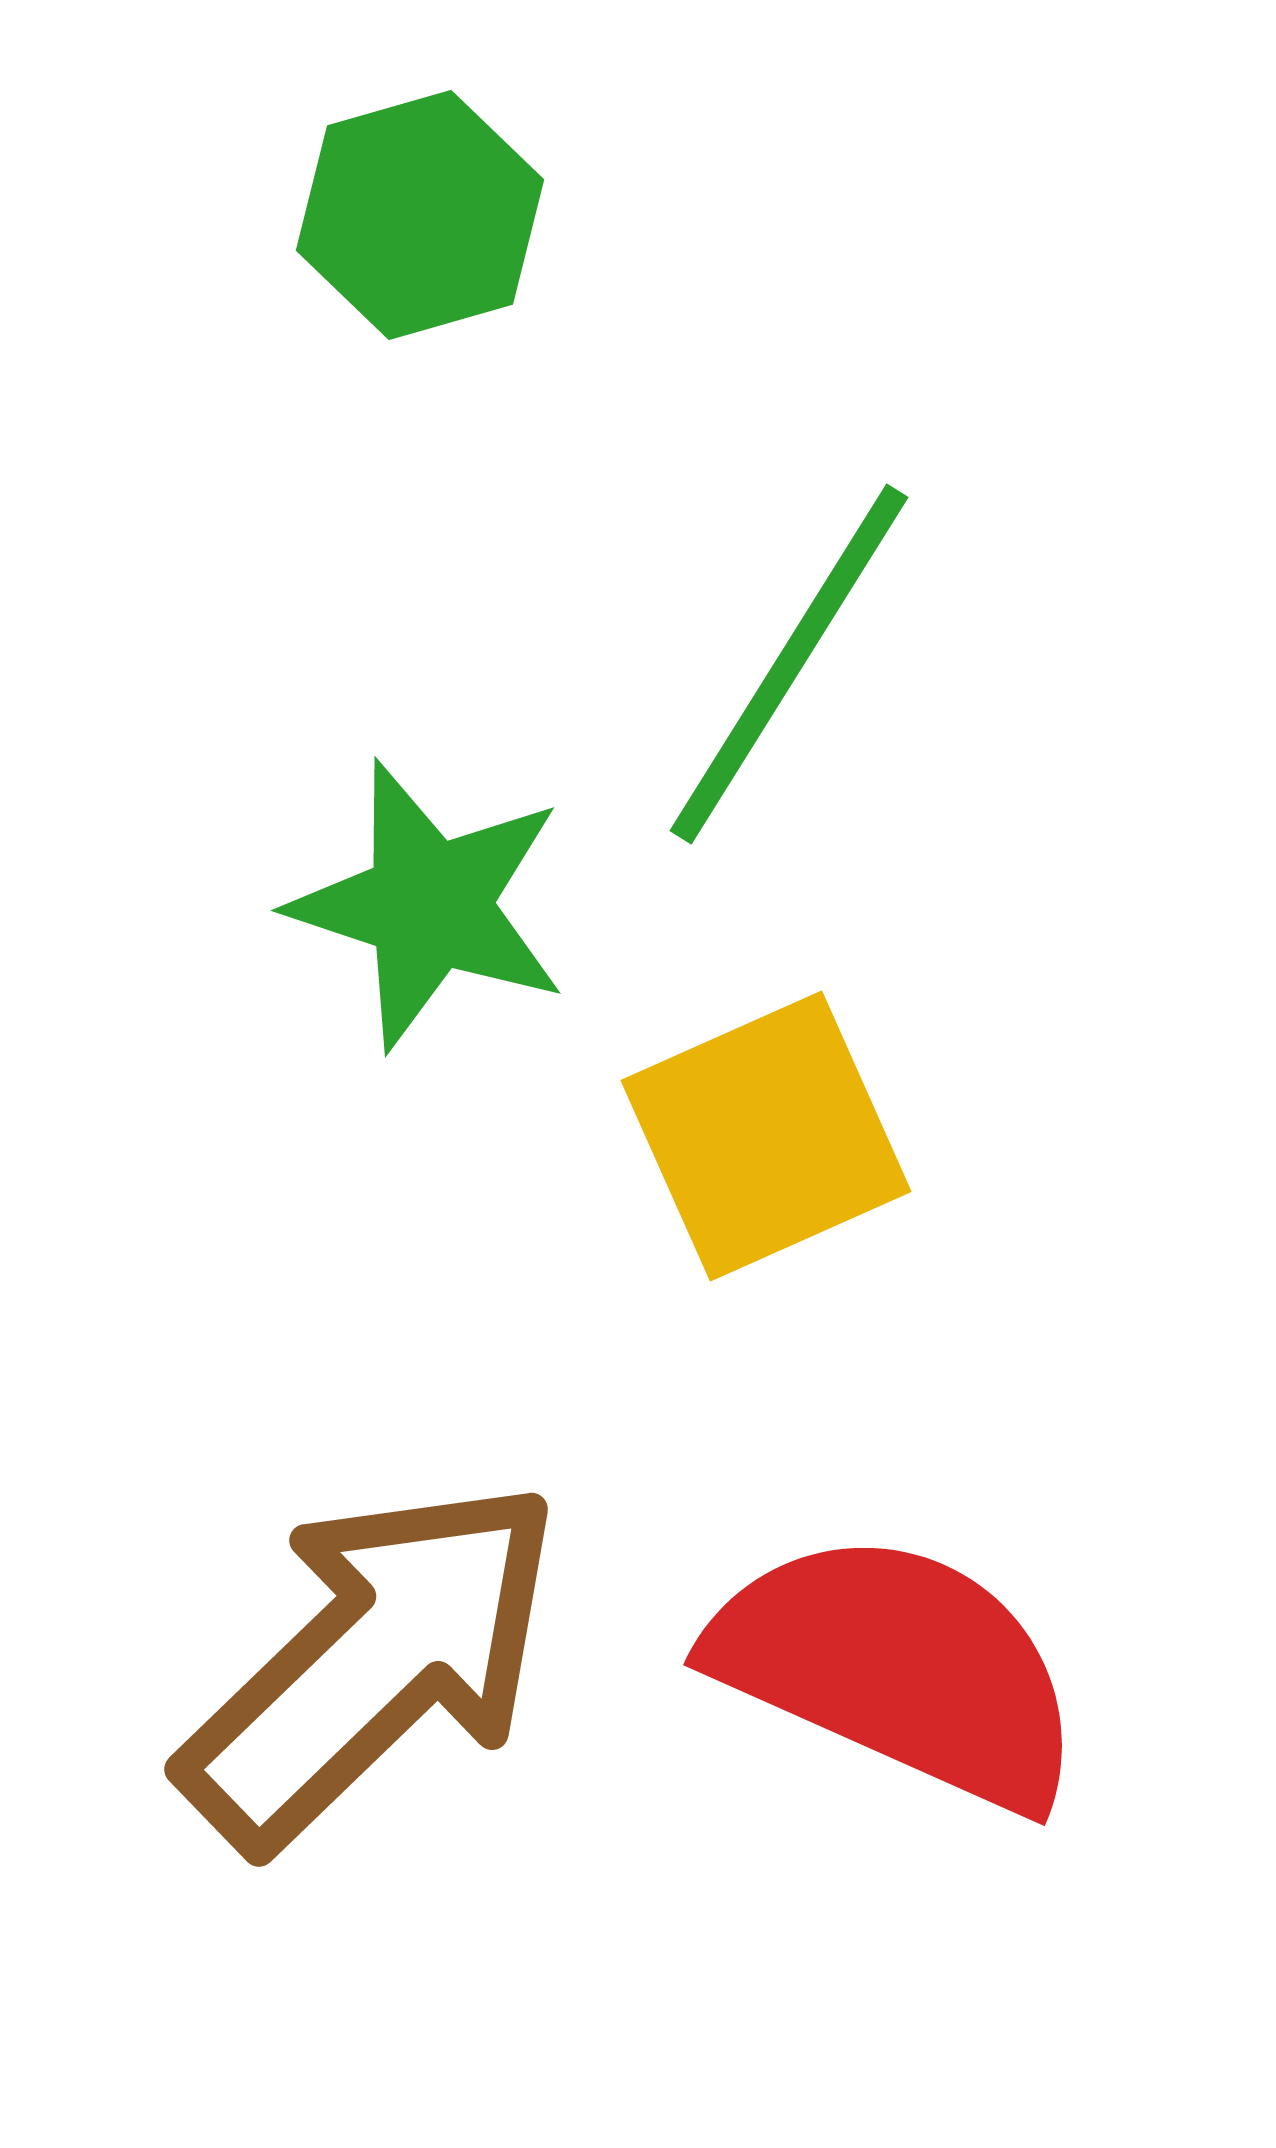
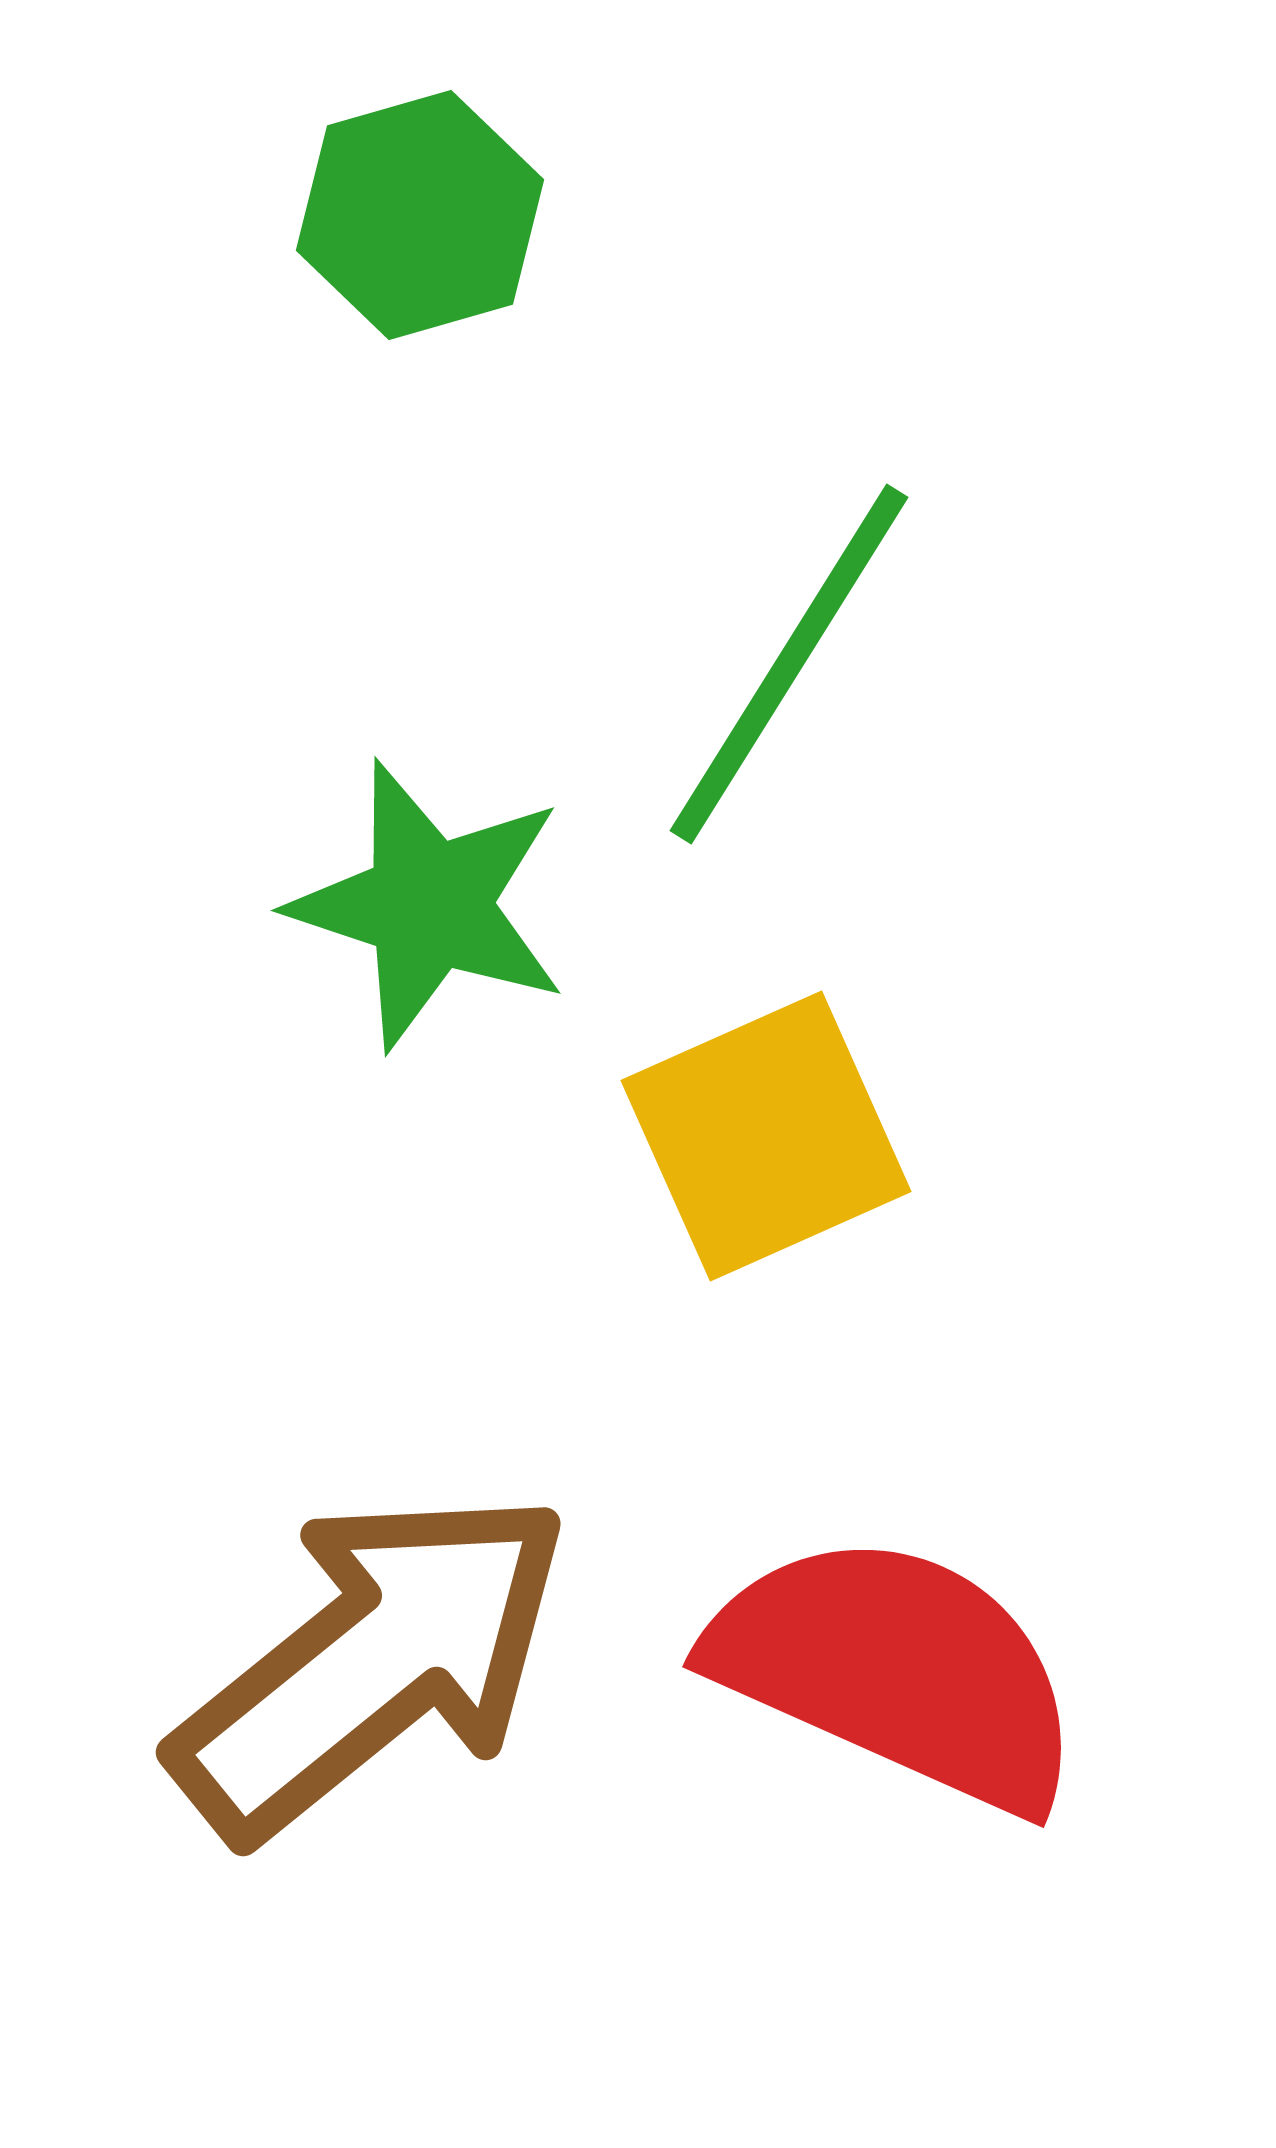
brown arrow: rotated 5 degrees clockwise
red semicircle: moved 1 px left, 2 px down
